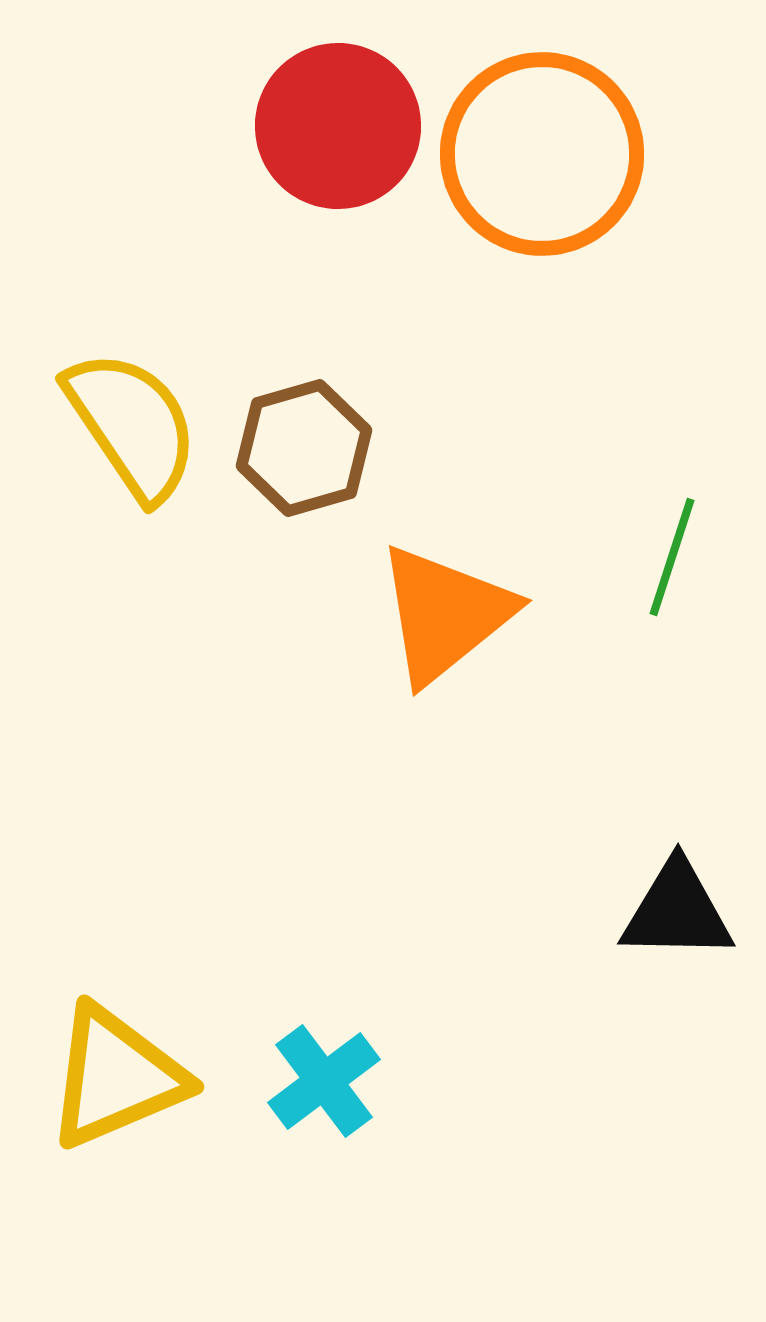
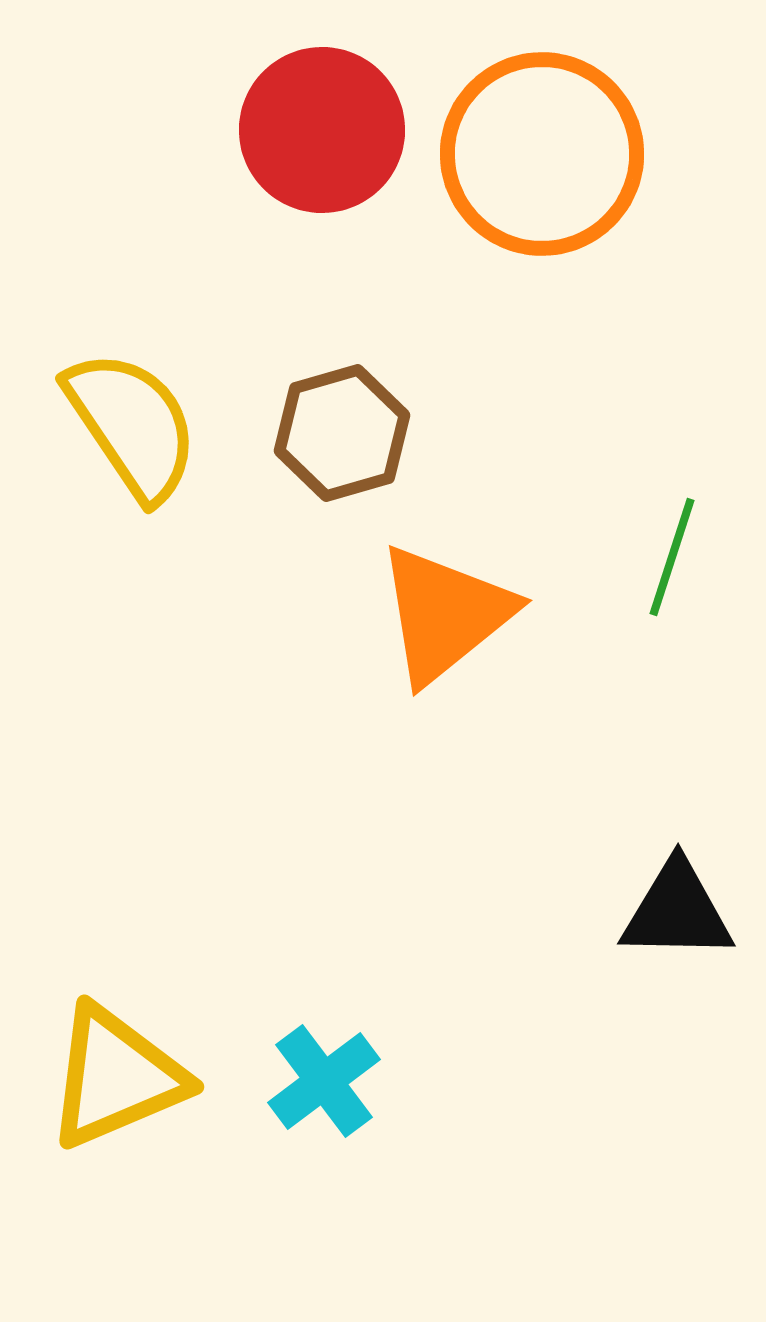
red circle: moved 16 px left, 4 px down
brown hexagon: moved 38 px right, 15 px up
